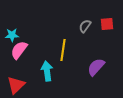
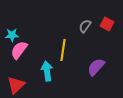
red square: rotated 32 degrees clockwise
